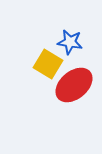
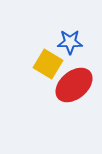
blue star: rotated 10 degrees counterclockwise
